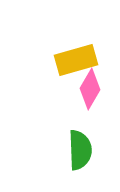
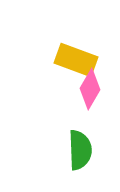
yellow rectangle: rotated 36 degrees clockwise
